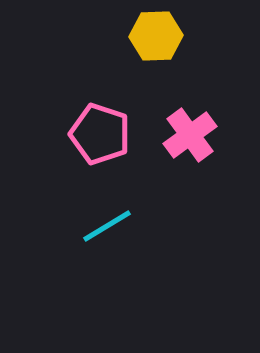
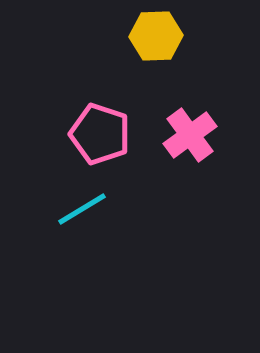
cyan line: moved 25 px left, 17 px up
